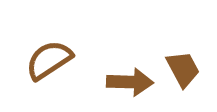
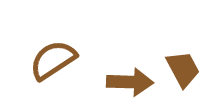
brown semicircle: moved 4 px right
